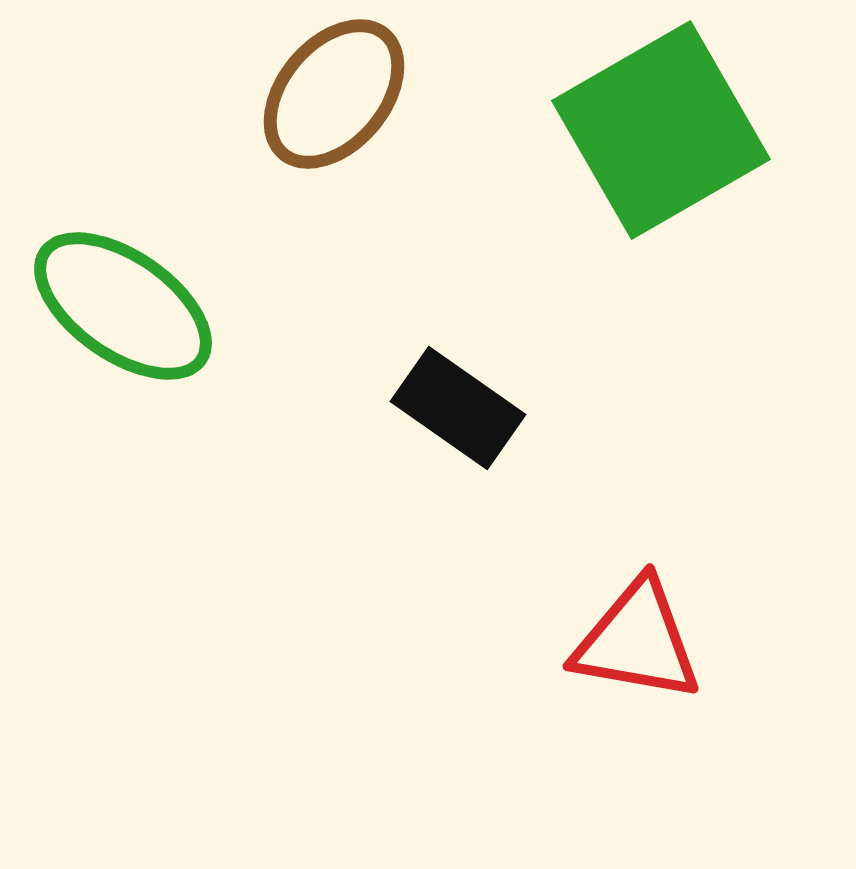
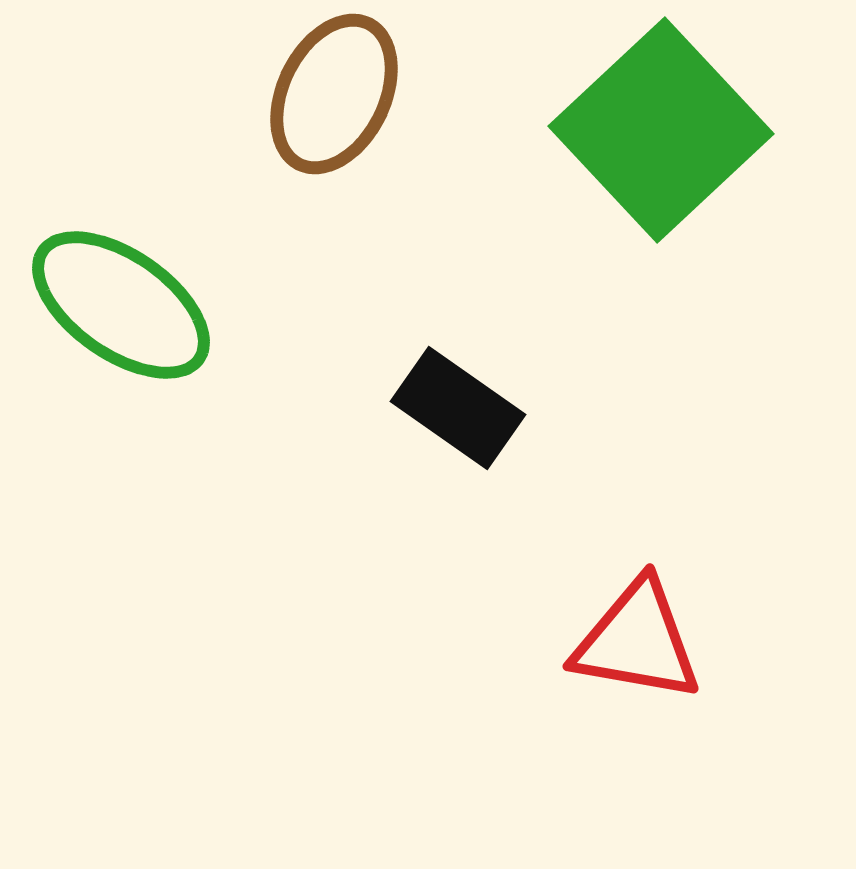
brown ellipse: rotated 14 degrees counterclockwise
green square: rotated 13 degrees counterclockwise
green ellipse: moved 2 px left, 1 px up
